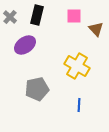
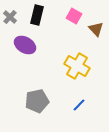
pink square: rotated 28 degrees clockwise
purple ellipse: rotated 65 degrees clockwise
gray pentagon: moved 12 px down
blue line: rotated 40 degrees clockwise
